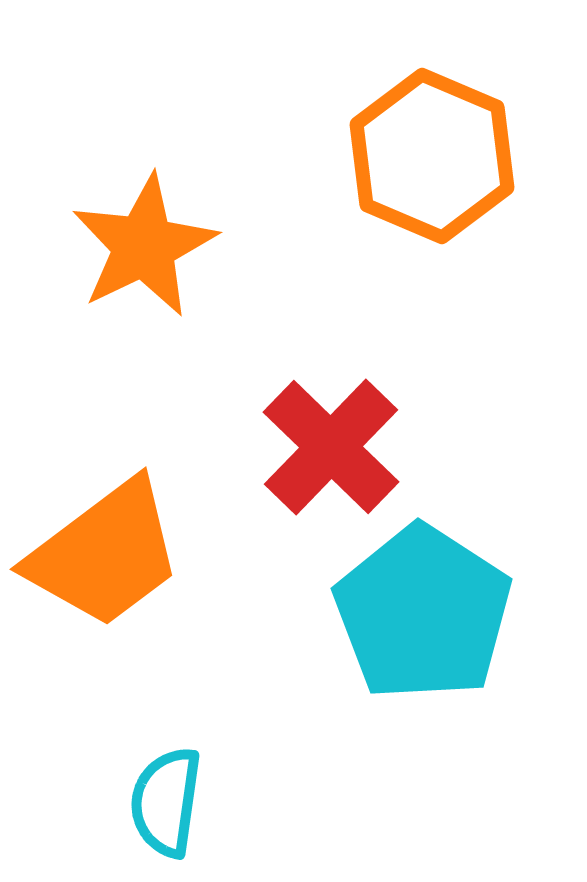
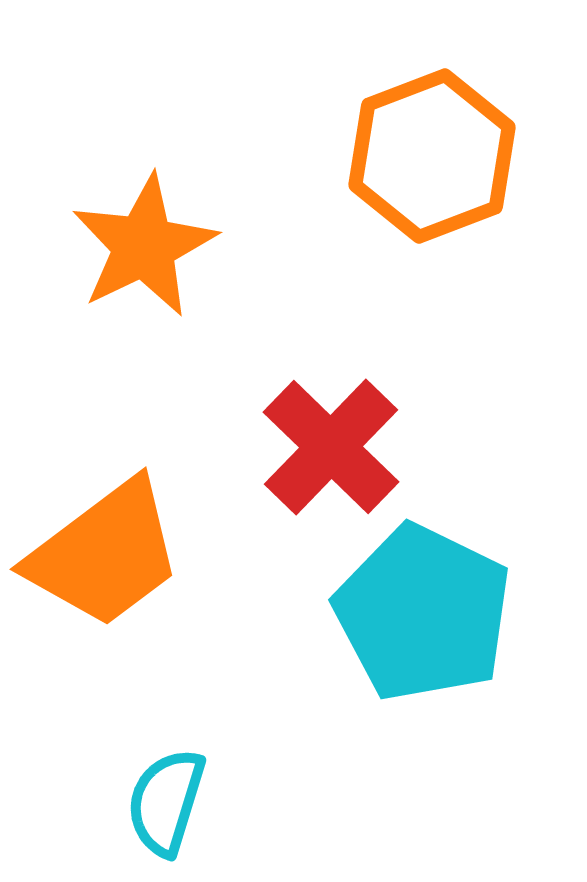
orange hexagon: rotated 16 degrees clockwise
cyan pentagon: rotated 7 degrees counterclockwise
cyan semicircle: rotated 9 degrees clockwise
